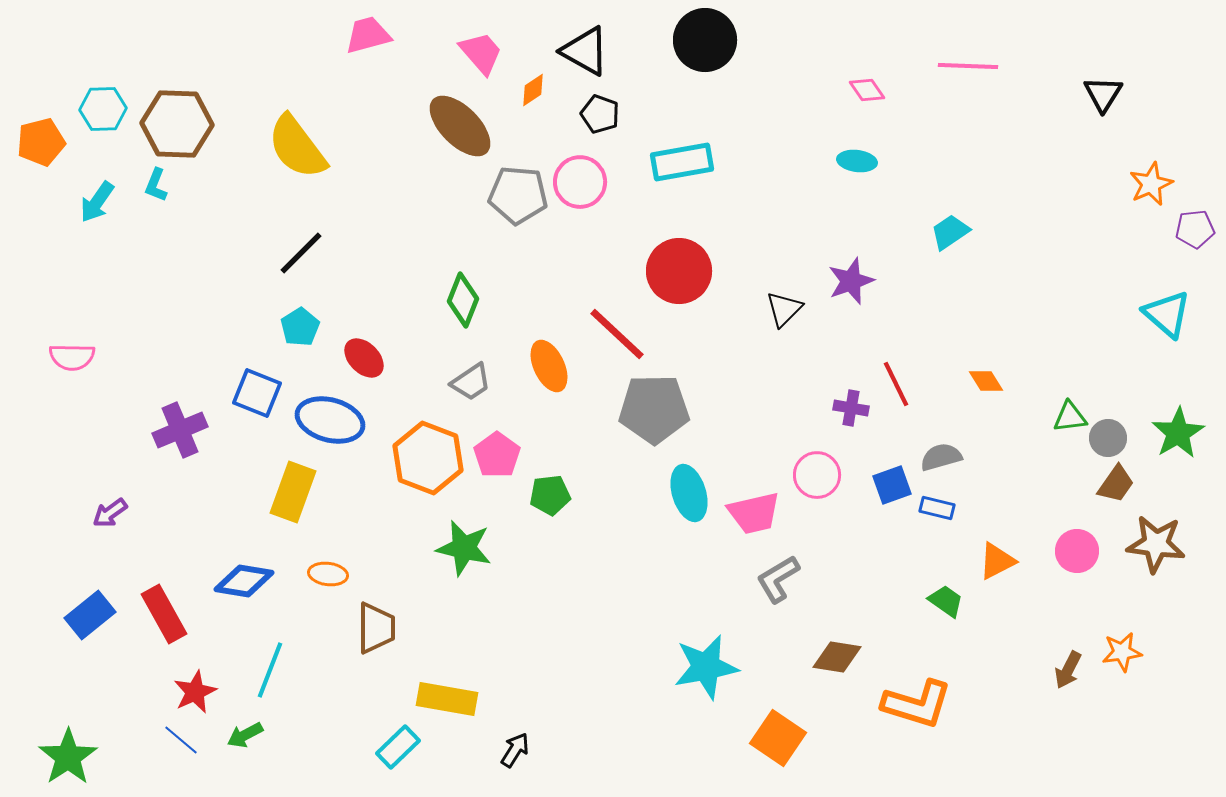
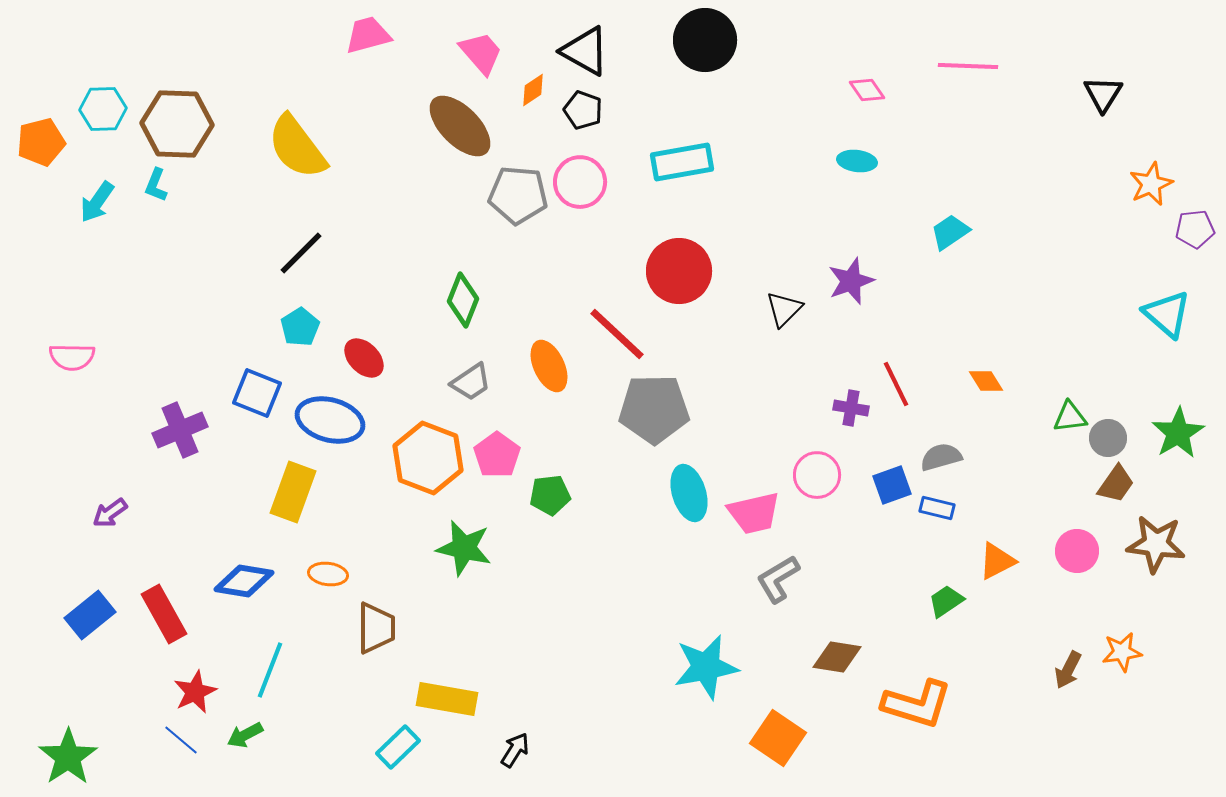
black pentagon at (600, 114): moved 17 px left, 4 px up
green trapezoid at (946, 601): rotated 69 degrees counterclockwise
